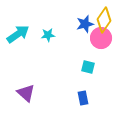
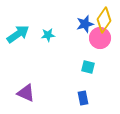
pink circle: moved 1 px left
purple triangle: rotated 18 degrees counterclockwise
